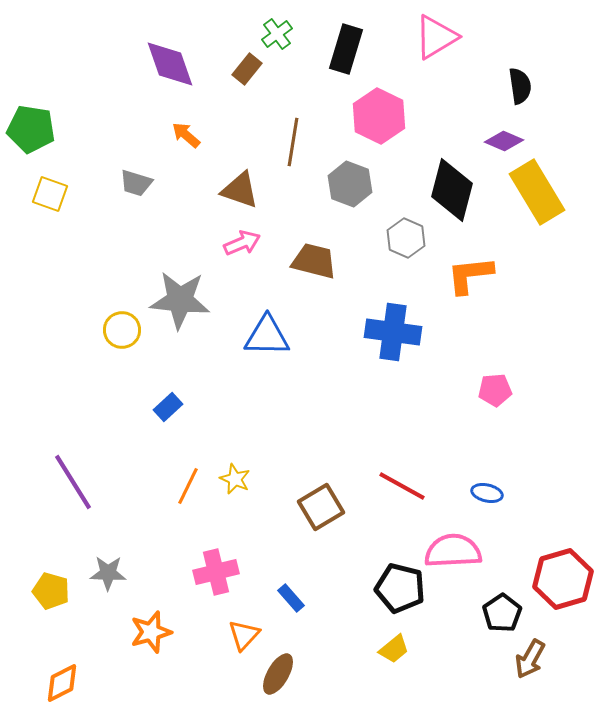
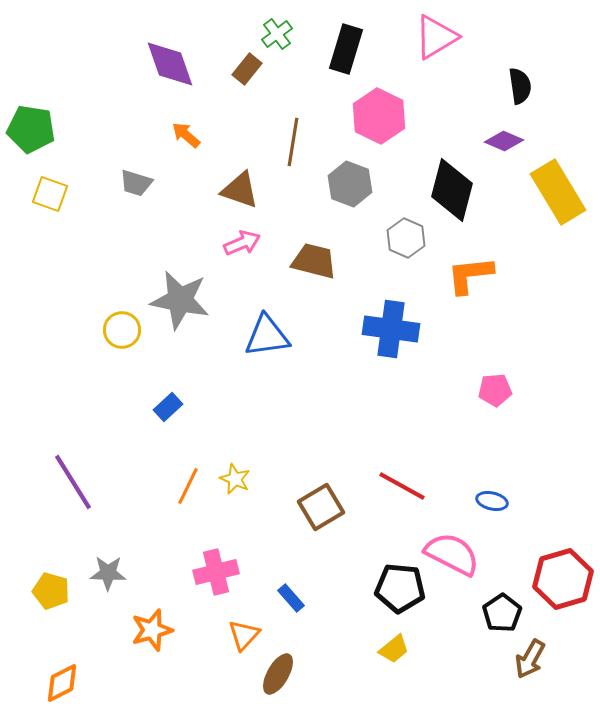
yellow rectangle at (537, 192): moved 21 px right
gray star at (180, 300): rotated 6 degrees clockwise
blue cross at (393, 332): moved 2 px left, 3 px up
blue triangle at (267, 336): rotated 9 degrees counterclockwise
blue ellipse at (487, 493): moved 5 px right, 8 px down
pink semicircle at (453, 551): moved 1 px left, 3 px down; rotated 30 degrees clockwise
black pentagon at (400, 588): rotated 9 degrees counterclockwise
orange star at (151, 632): moved 1 px right, 2 px up
